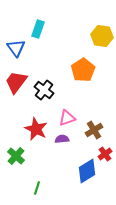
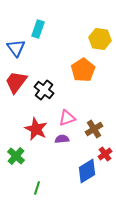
yellow hexagon: moved 2 px left, 3 px down
brown cross: moved 1 px up
